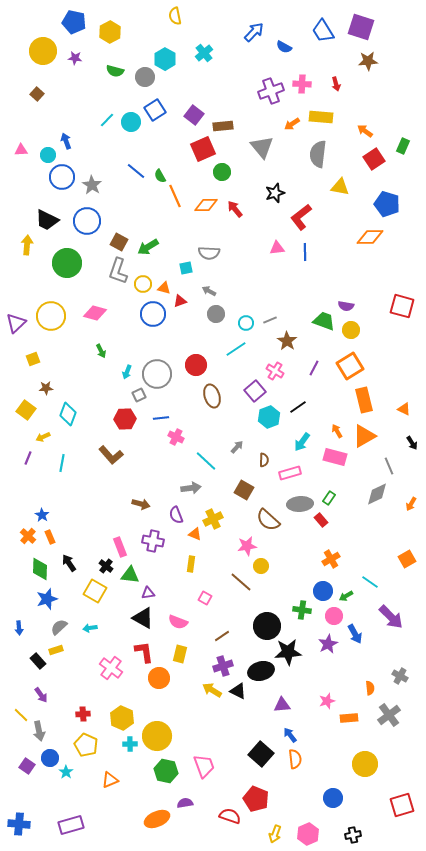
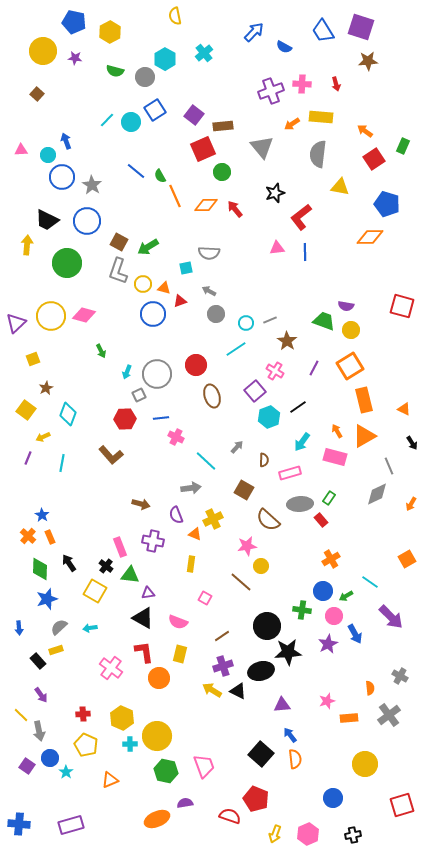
pink diamond at (95, 313): moved 11 px left, 2 px down
brown star at (46, 388): rotated 24 degrees counterclockwise
